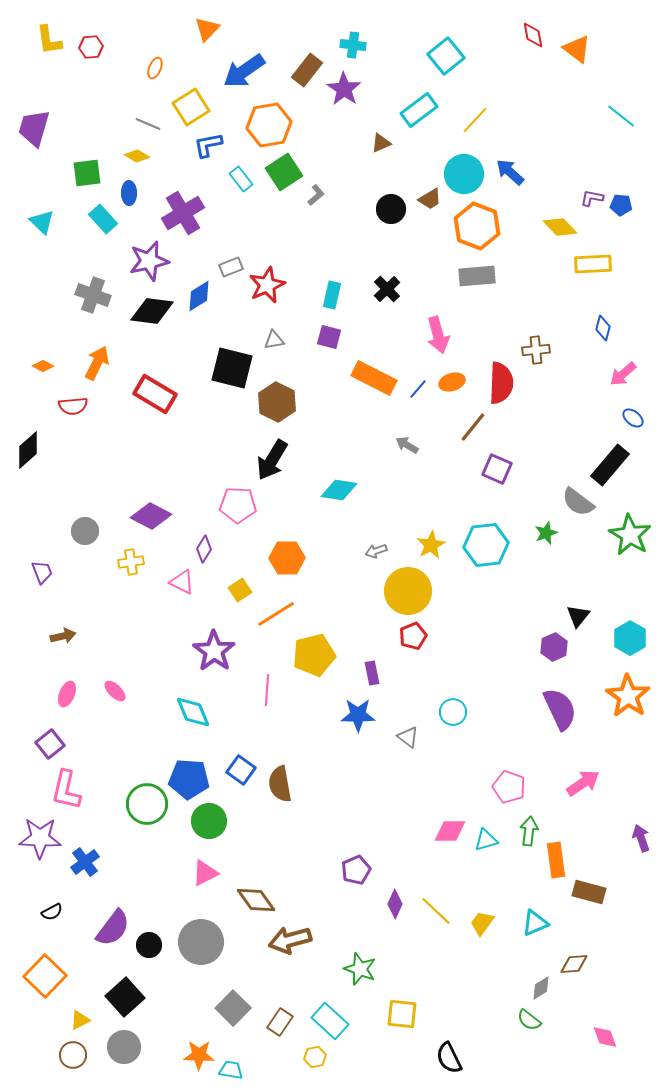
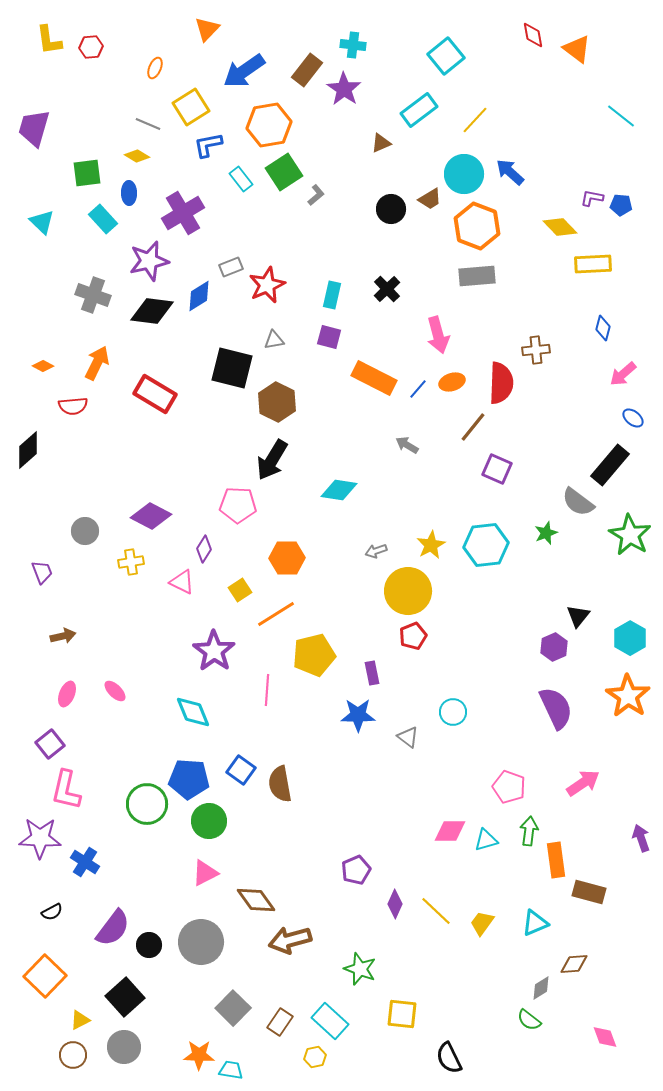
purple semicircle at (560, 709): moved 4 px left, 1 px up
blue cross at (85, 862): rotated 20 degrees counterclockwise
